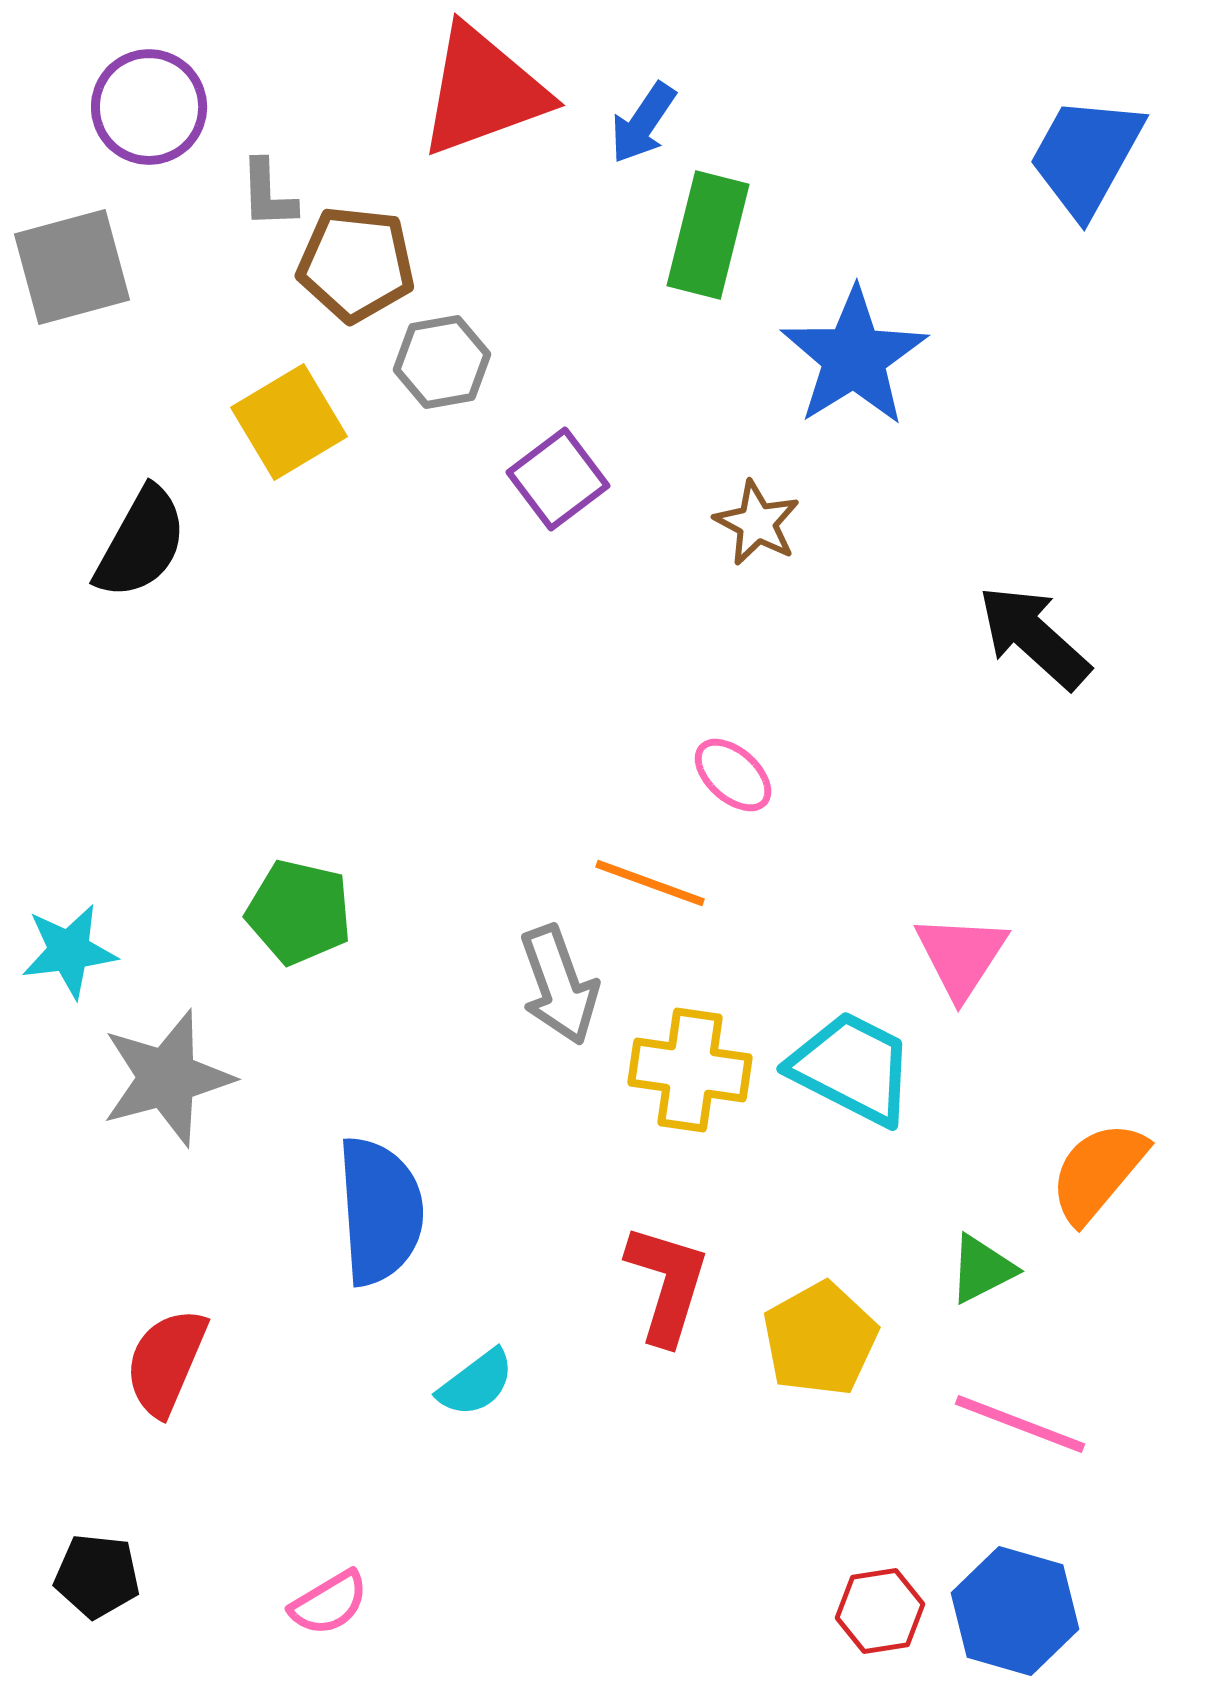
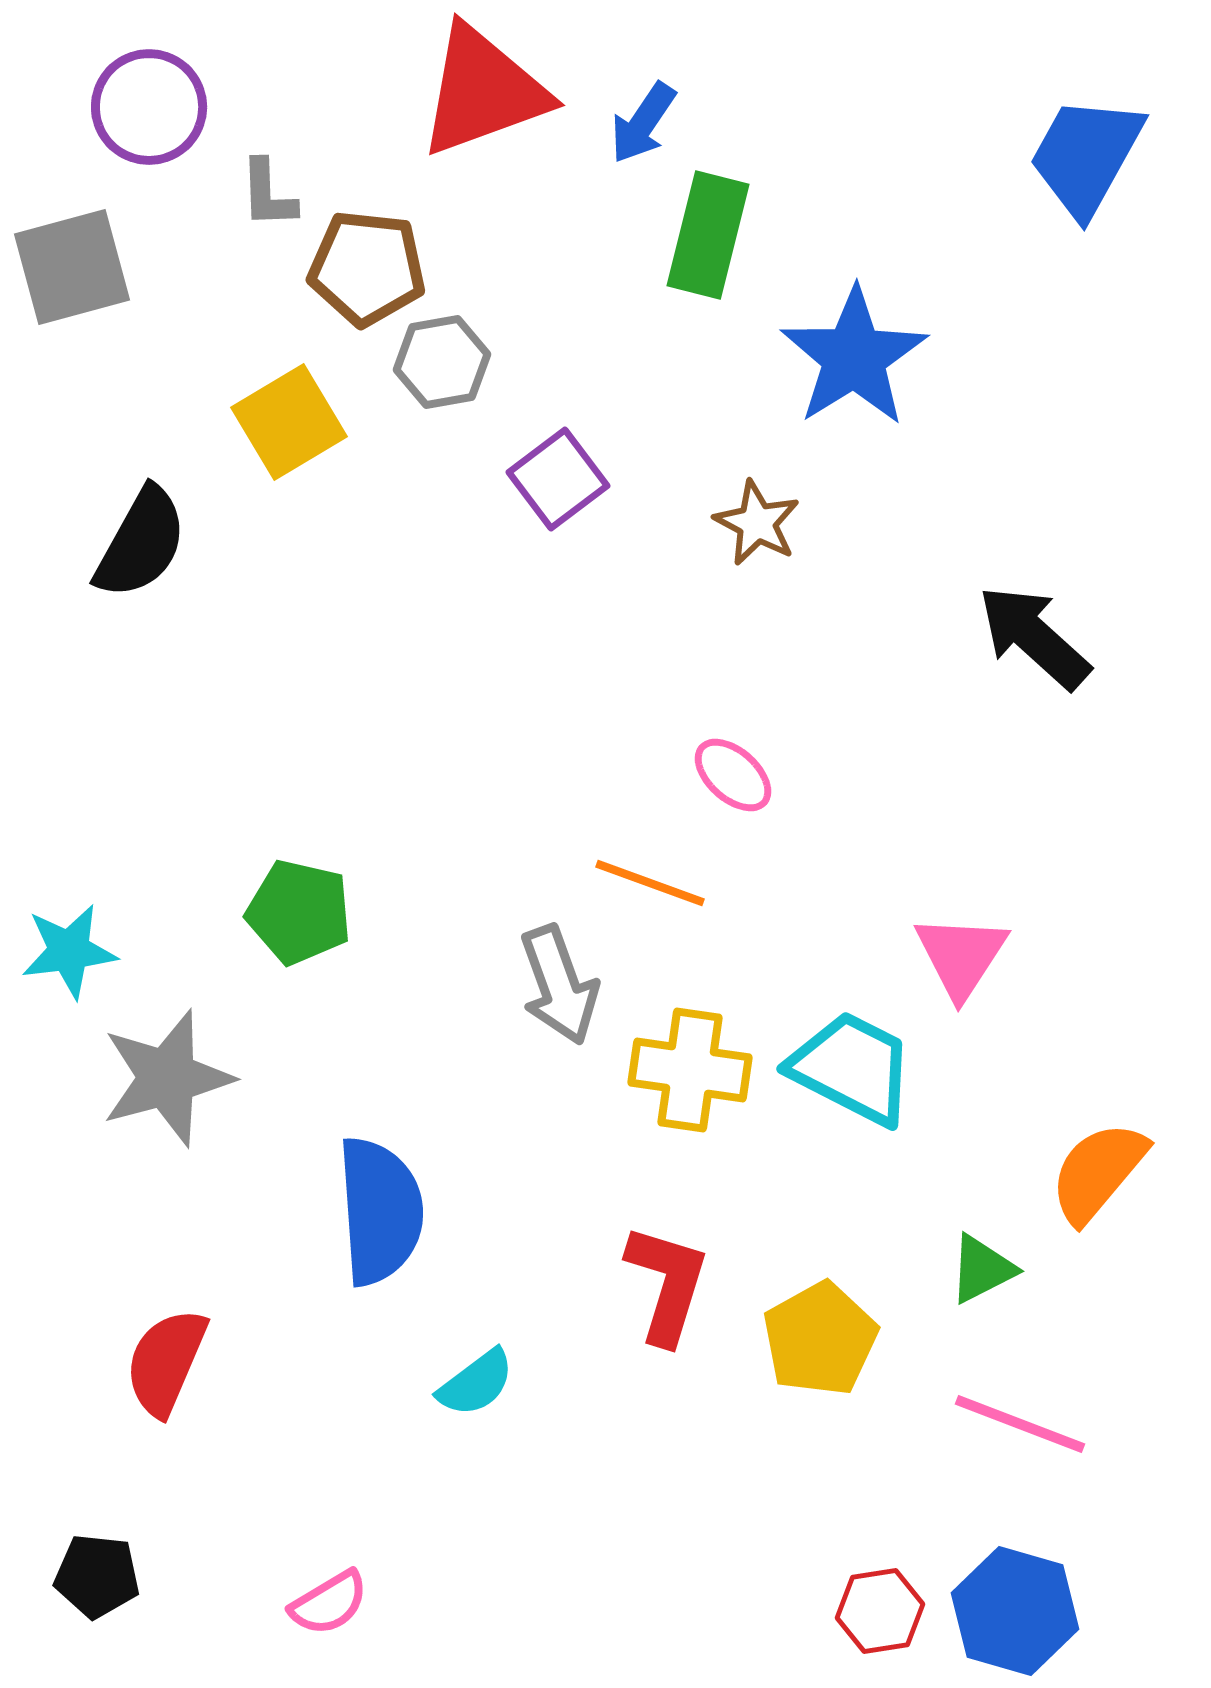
brown pentagon: moved 11 px right, 4 px down
